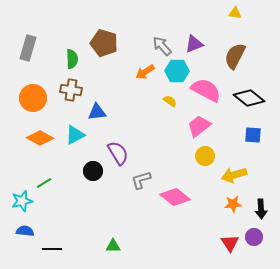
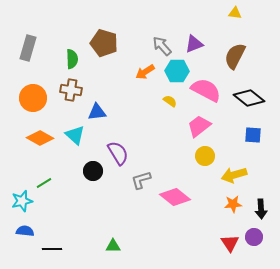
cyan triangle: rotated 50 degrees counterclockwise
